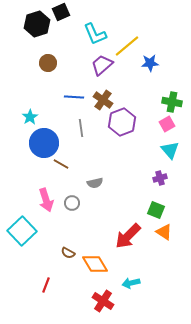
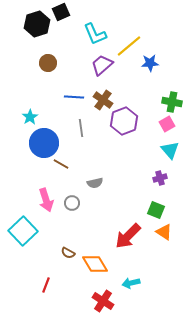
yellow line: moved 2 px right
purple hexagon: moved 2 px right, 1 px up
cyan square: moved 1 px right
